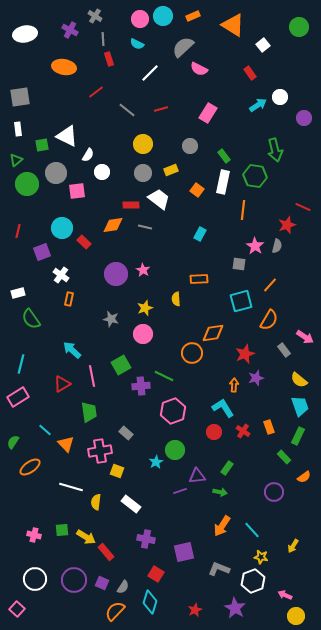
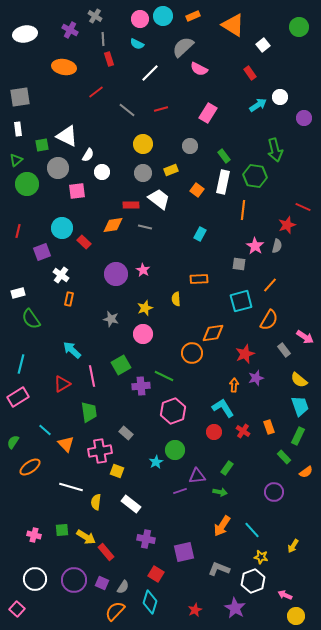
gray circle at (56, 173): moved 2 px right, 5 px up
orange semicircle at (304, 477): moved 2 px right, 5 px up
